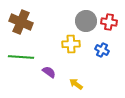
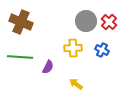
red cross: rotated 35 degrees clockwise
yellow cross: moved 2 px right, 4 px down
green line: moved 1 px left
purple semicircle: moved 1 px left, 5 px up; rotated 80 degrees clockwise
